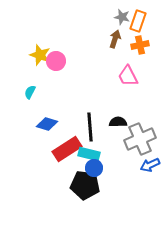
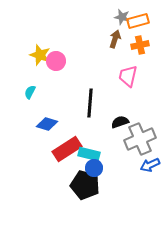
orange rectangle: rotated 55 degrees clockwise
pink trapezoid: rotated 40 degrees clockwise
black semicircle: moved 2 px right; rotated 18 degrees counterclockwise
black line: moved 24 px up; rotated 8 degrees clockwise
black pentagon: rotated 8 degrees clockwise
